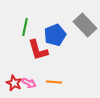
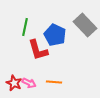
blue pentagon: rotated 25 degrees counterclockwise
